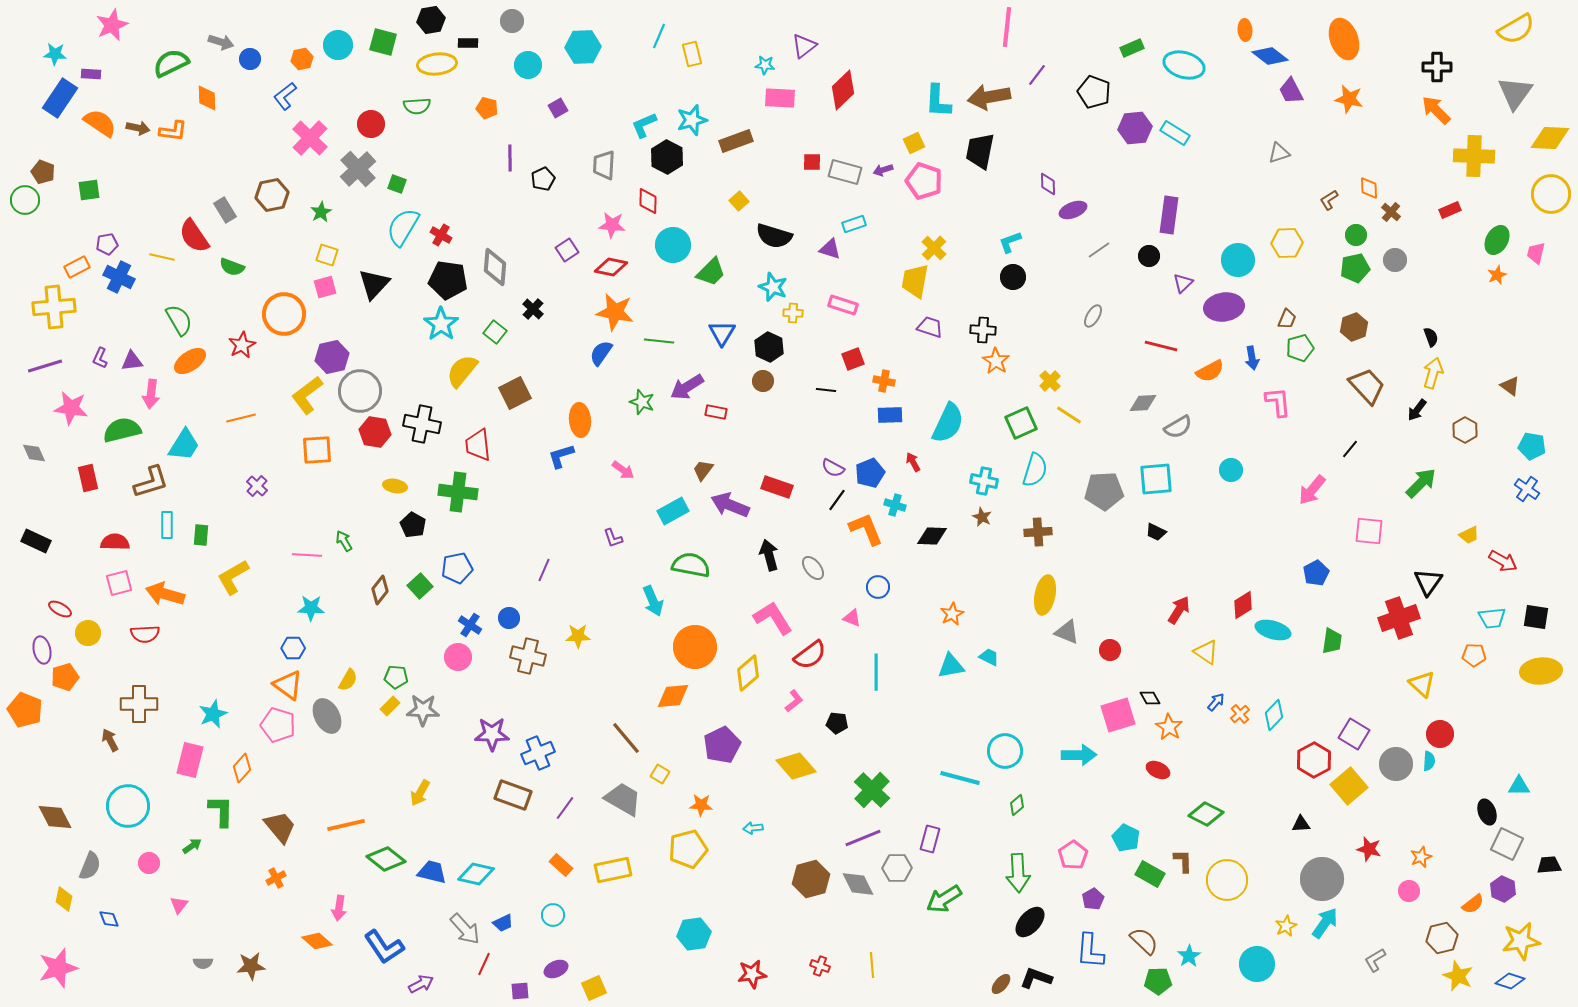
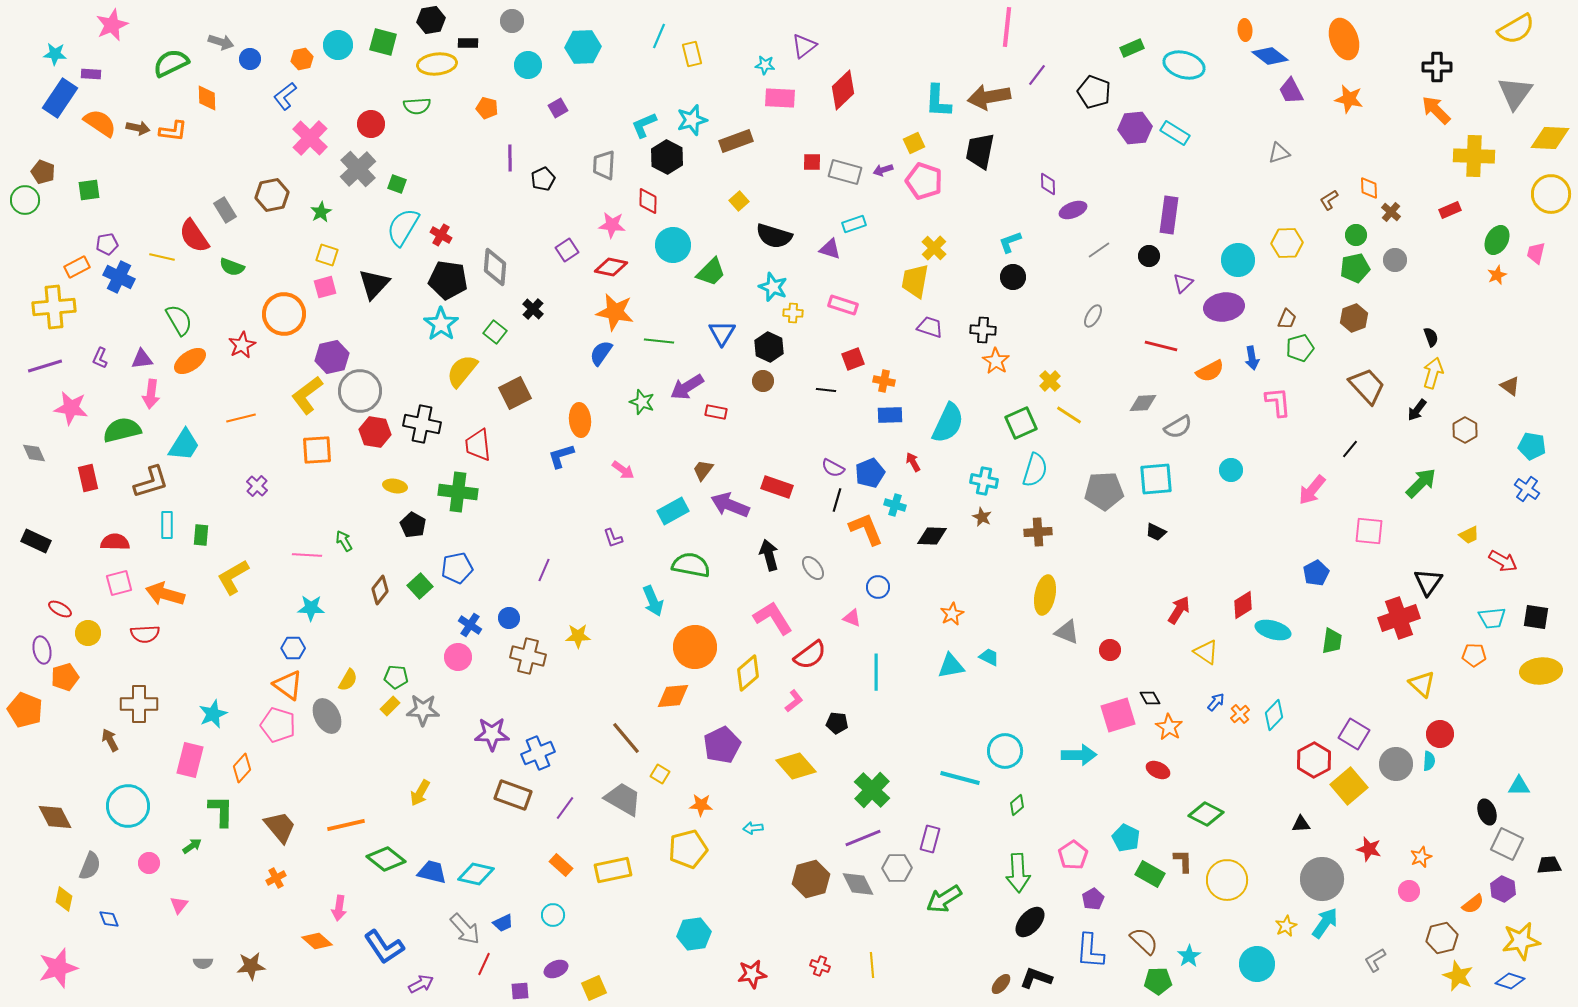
brown hexagon at (1354, 327): moved 9 px up
purple triangle at (132, 361): moved 10 px right, 2 px up
black line at (837, 500): rotated 20 degrees counterclockwise
